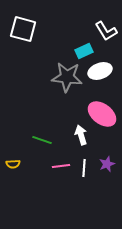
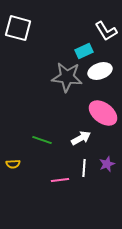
white square: moved 5 px left, 1 px up
pink ellipse: moved 1 px right, 1 px up
white arrow: moved 3 px down; rotated 78 degrees clockwise
pink line: moved 1 px left, 14 px down
